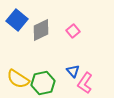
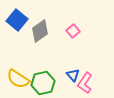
gray diamond: moved 1 px left, 1 px down; rotated 10 degrees counterclockwise
blue triangle: moved 4 px down
